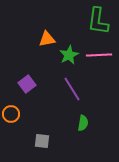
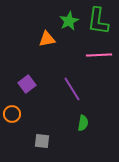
green star: moved 34 px up
orange circle: moved 1 px right
